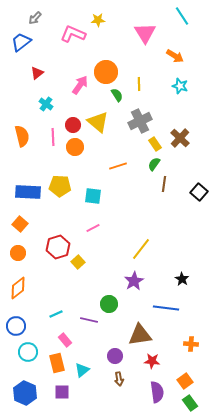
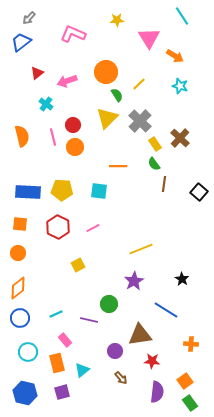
gray arrow at (35, 18): moved 6 px left
yellow star at (98, 20): moved 19 px right
pink triangle at (145, 33): moved 4 px right, 5 px down
yellow line at (139, 84): rotated 48 degrees clockwise
pink arrow at (80, 85): moved 13 px left, 4 px up; rotated 144 degrees counterclockwise
gray cross at (140, 121): rotated 20 degrees counterclockwise
yellow triangle at (98, 122): moved 9 px right, 4 px up; rotated 35 degrees clockwise
pink line at (53, 137): rotated 12 degrees counterclockwise
green semicircle at (154, 164): rotated 72 degrees counterclockwise
orange line at (118, 166): rotated 18 degrees clockwise
yellow pentagon at (60, 186): moved 2 px right, 4 px down
cyan square at (93, 196): moved 6 px right, 5 px up
orange square at (20, 224): rotated 35 degrees counterclockwise
red hexagon at (58, 247): moved 20 px up; rotated 15 degrees counterclockwise
yellow line at (141, 249): rotated 30 degrees clockwise
yellow square at (78, 262): moved 3 px down; rotated 16 degrees clockwise
blue line at (166, 308): moved 2 px down; rotated 25 degrees clockwise
blue circle at (16, 326): moved 4 px right, 8 px up
purple circle at (115, 356): moved 5 px up
brown arrow at (119, 379): moved 2 px right, 1 px up; rotated 32 degrees counterclockwise
purple square at (62, 392): rotated 14 degrees counterclockwise
purple semicircle at (157, 392): rotated 15 degrees clockwise
blue hexagon at (25, 393): rotated 10 degrees counterclockwise
